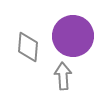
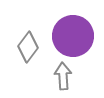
gray diamond: rotated 32 degrees clockwise
